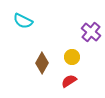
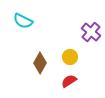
yellow circle: moved 2 px left
brown diamond: moved 2 px left
